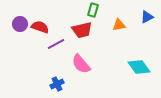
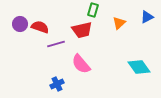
orange triangle: moved 2 px up; rotated 32 degrees counterclockwise
purple line: rotated 12 degrees clockwise
